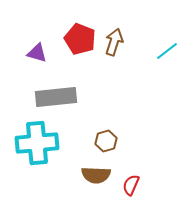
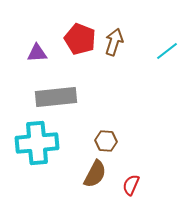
purple triangle: rotated 20 degrees counterclockwise
brown hexagon: rotated 20 degrees clockwise
brown semicircle: moved 1 px left, 1 px up; rotated 64 degrees counterclockwise
